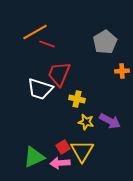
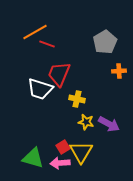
orange cross: moved 3 px left
purple arrow: moved 1 px left, 3 px down
yellow triangle: moved 1 px left, 1 px down
green triangle: moved 1 px left, 1 px down; rotated 40 degrees clockwise
